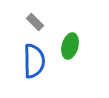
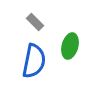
blue semicircle: rotated 12 degrees clockwise
